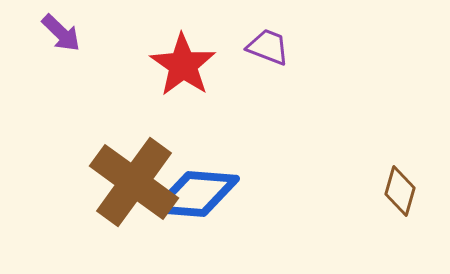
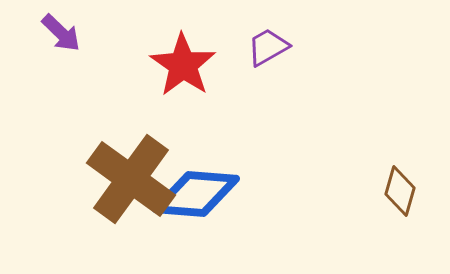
purple trapezoid: rotated 51 degrees counterclockwise
brown cross: moved 3 px left, 3 px up
